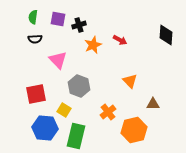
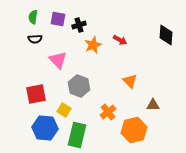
brown triangle: moved 1 px down
green rectangle: moved 1 px right, 1 px up
